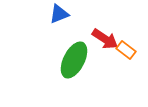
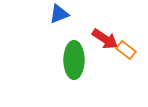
green ellipse: rotated 27 degrees counterclockwise
